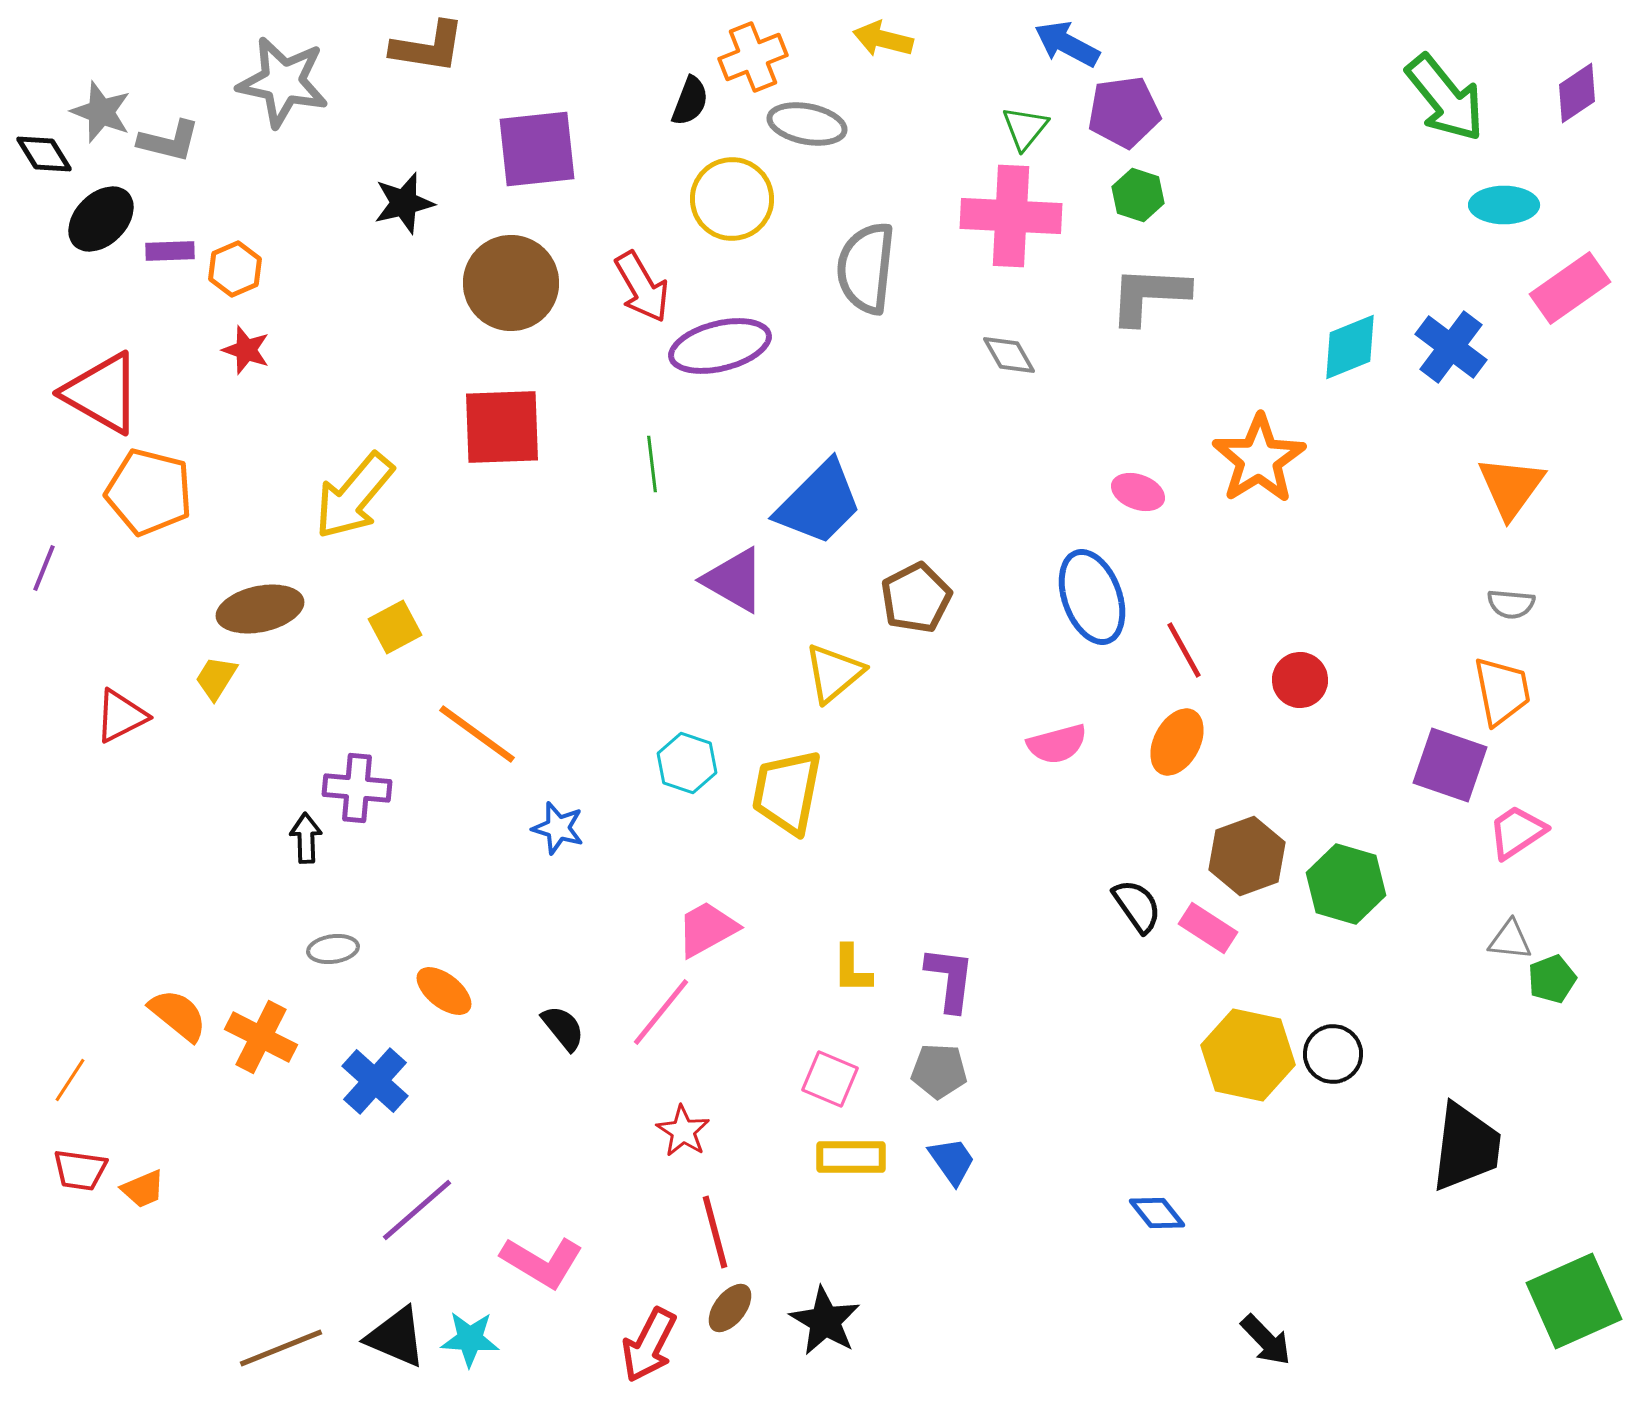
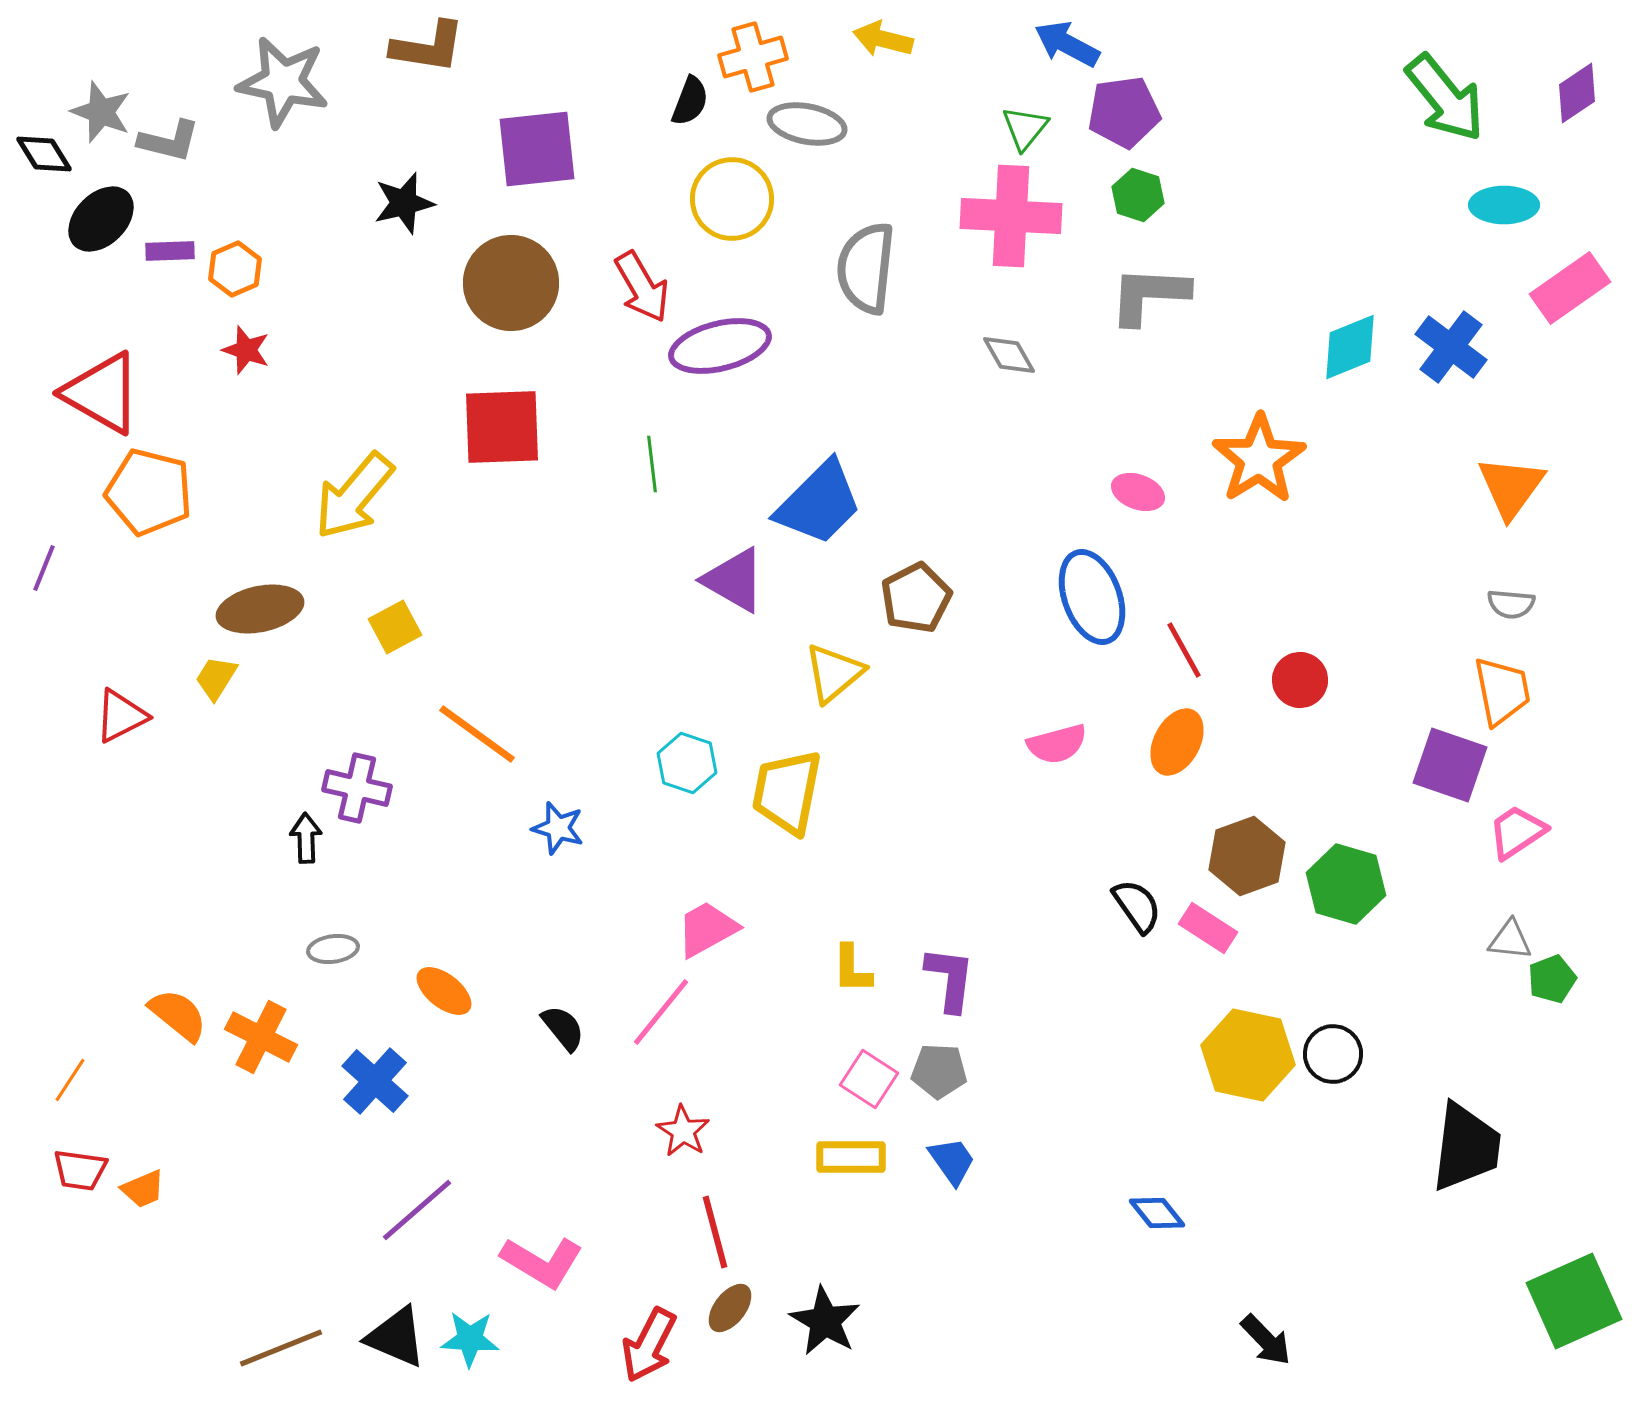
orange cross at (753, 57): rotated 6 degrees clockwise
purple cross at (357, 788): rotated 8 degrees clockwise
pink square at (830, 1079): moved 39 px right; rotated 10 degrees clockwise
